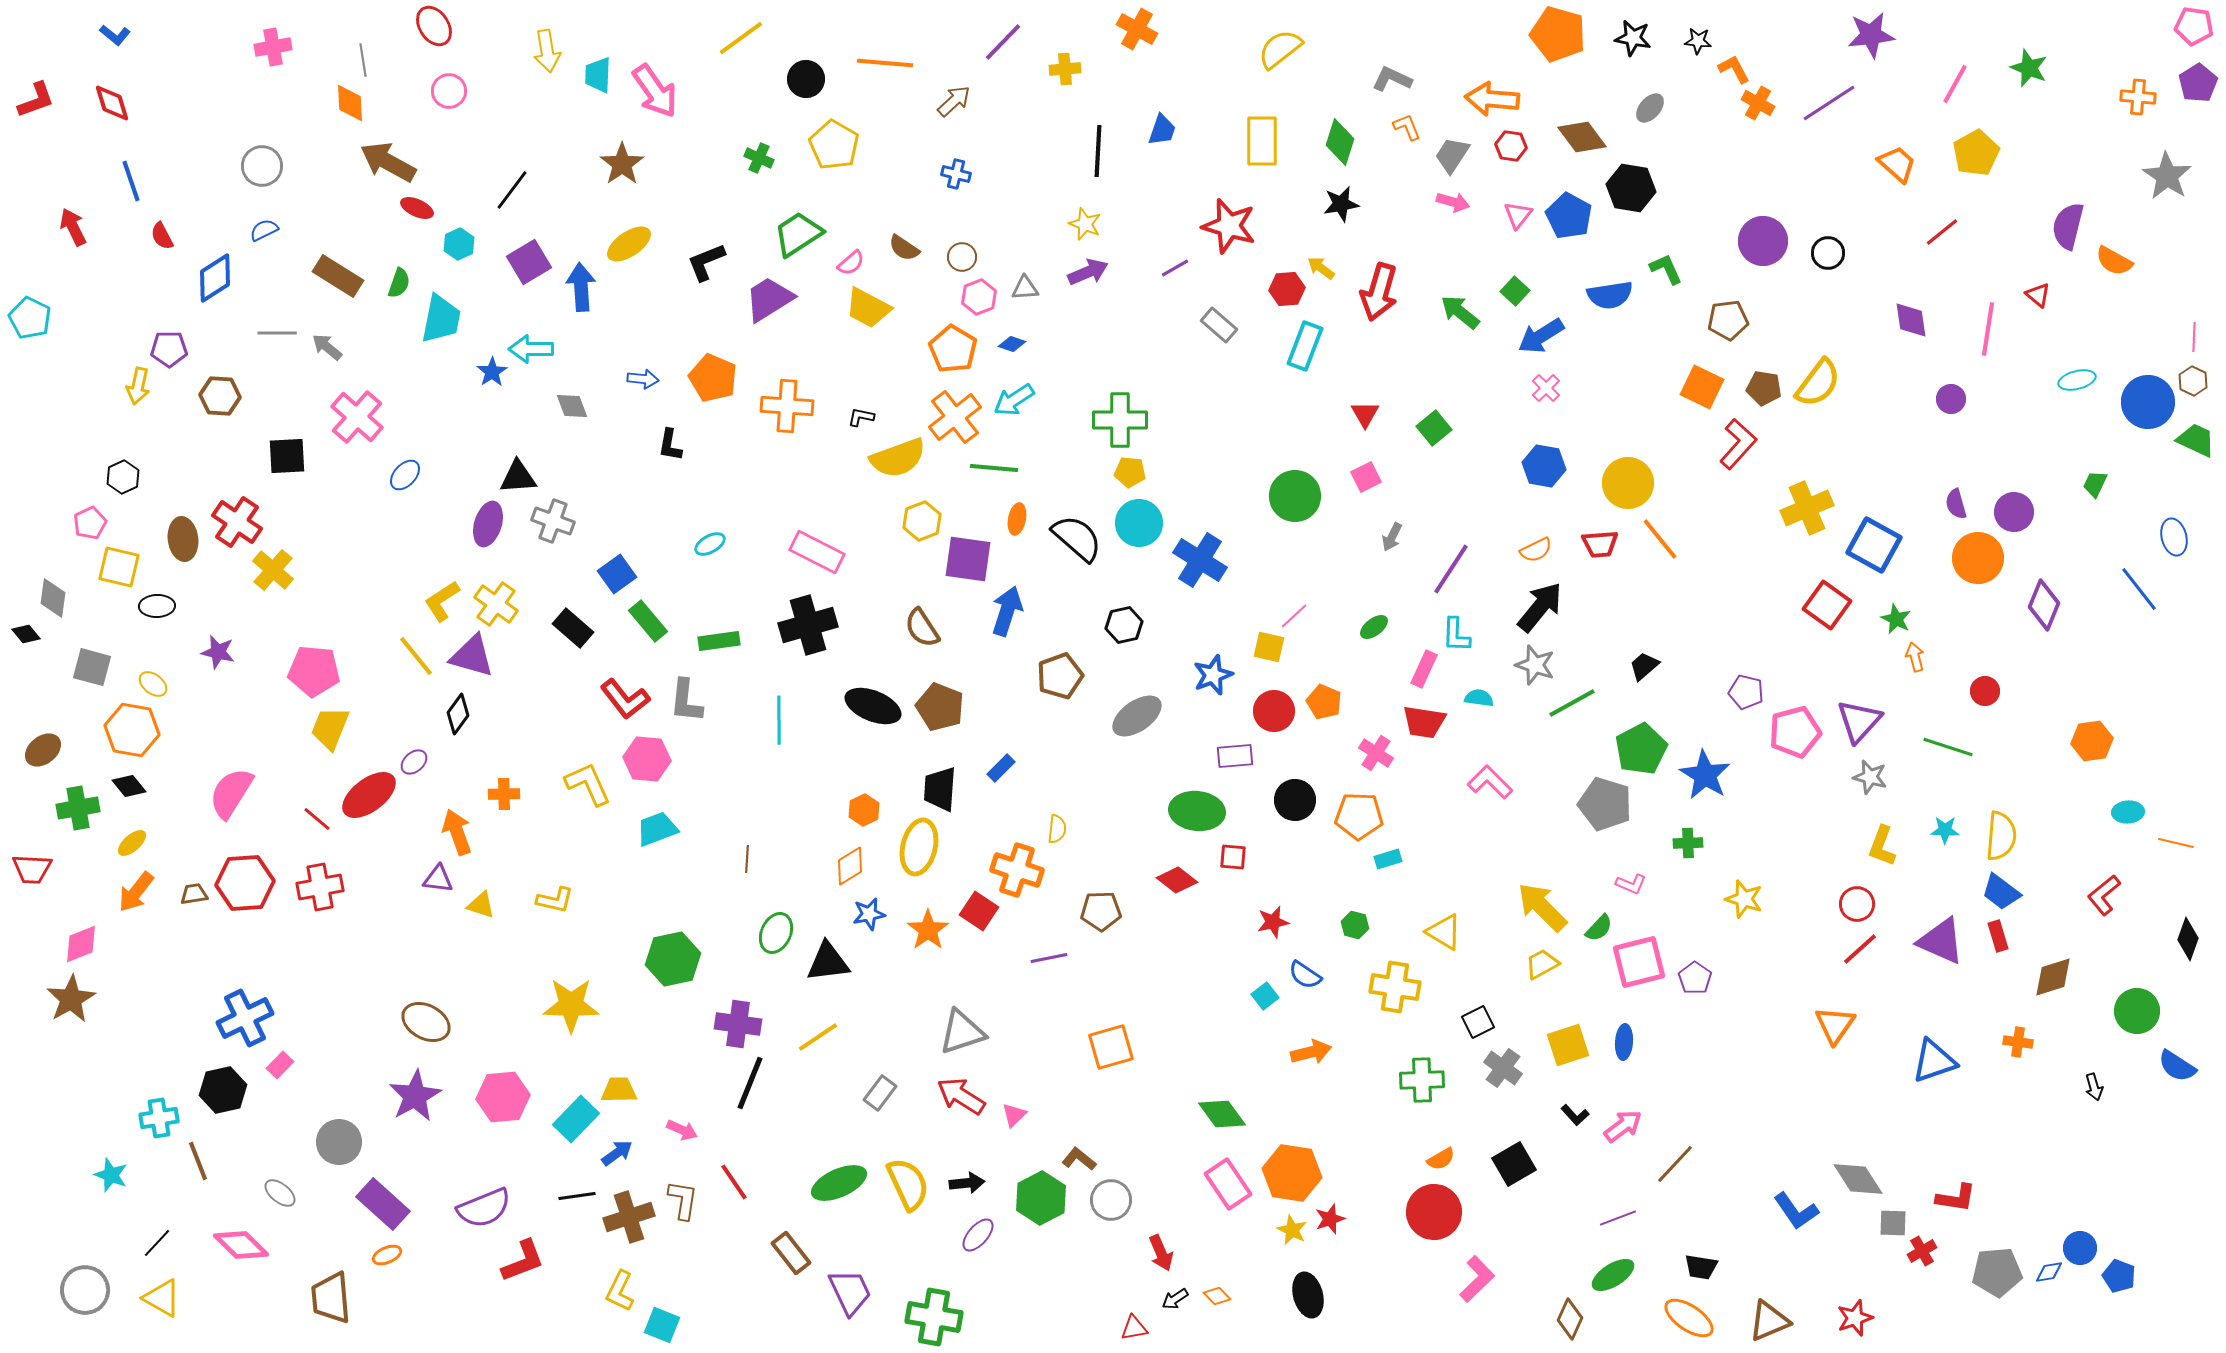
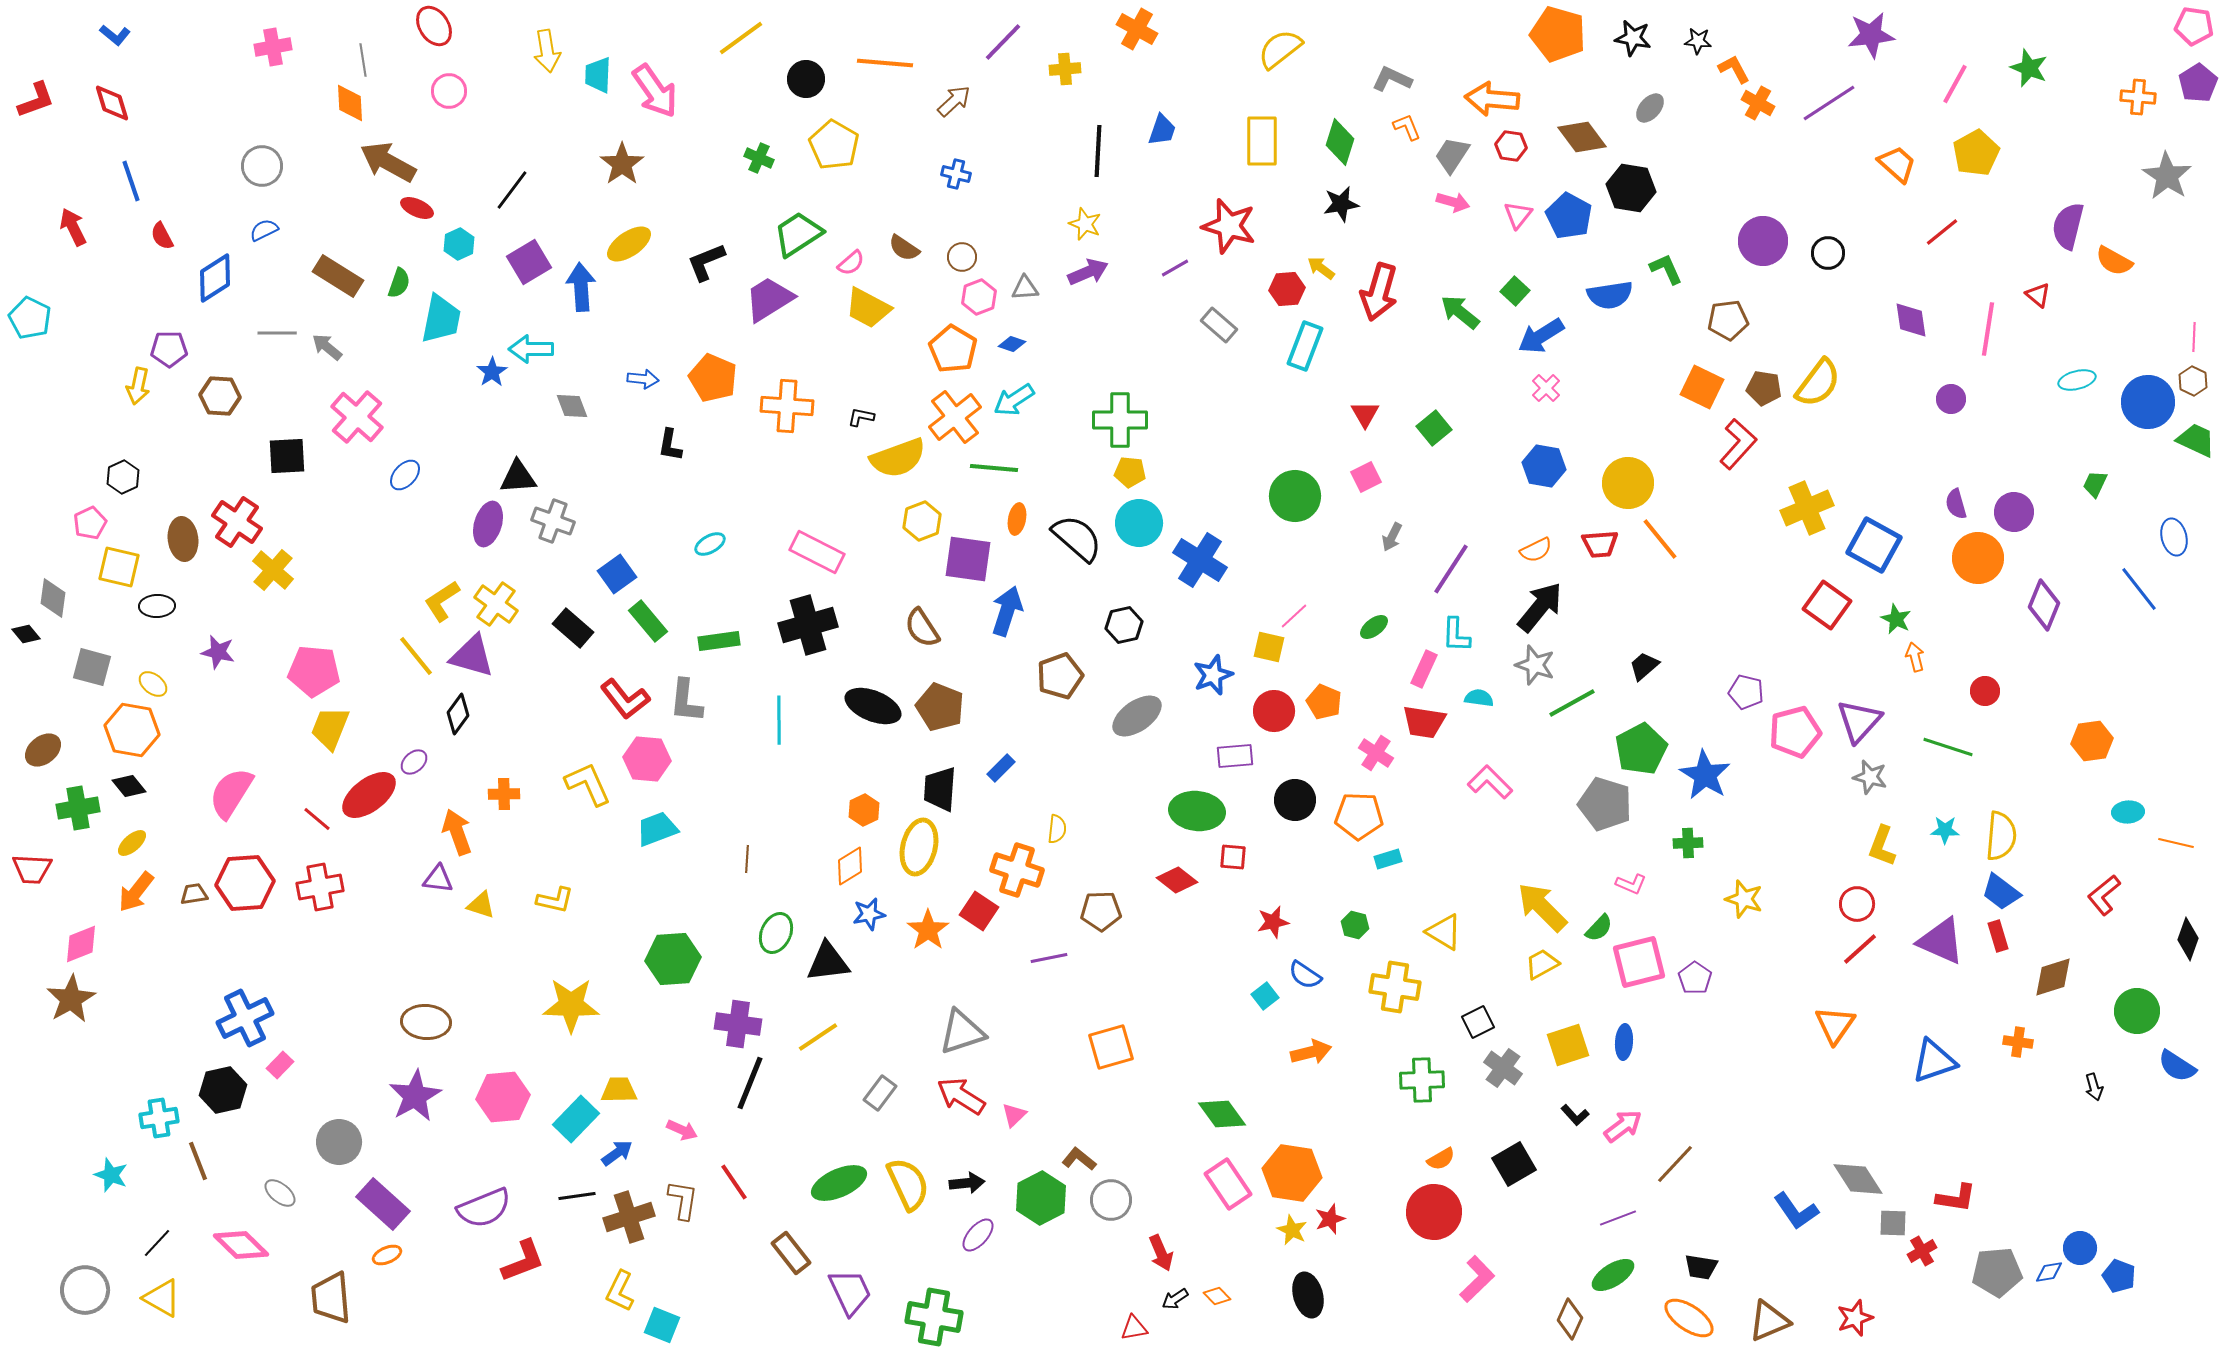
green hexagon at (673, 959): rotated 8 degrees clockwise
brown ellipse at (426, 1022): rotated 24 degrees counterclockwise
